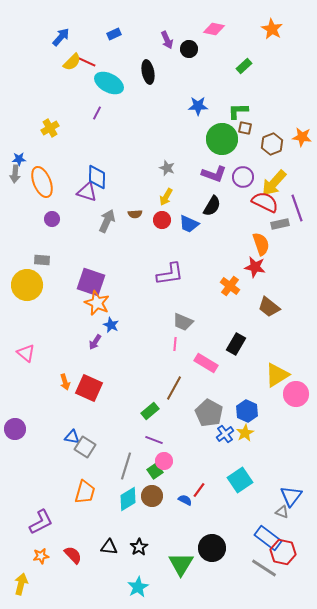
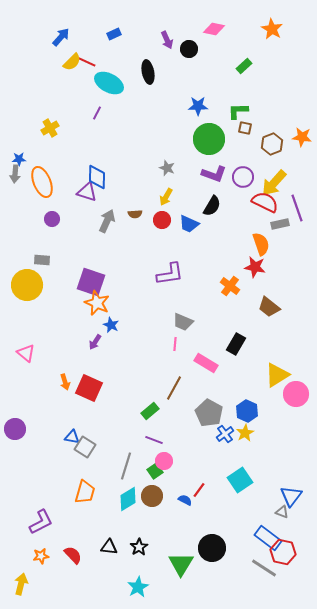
green circle at (222, 139): moved 13 px left
